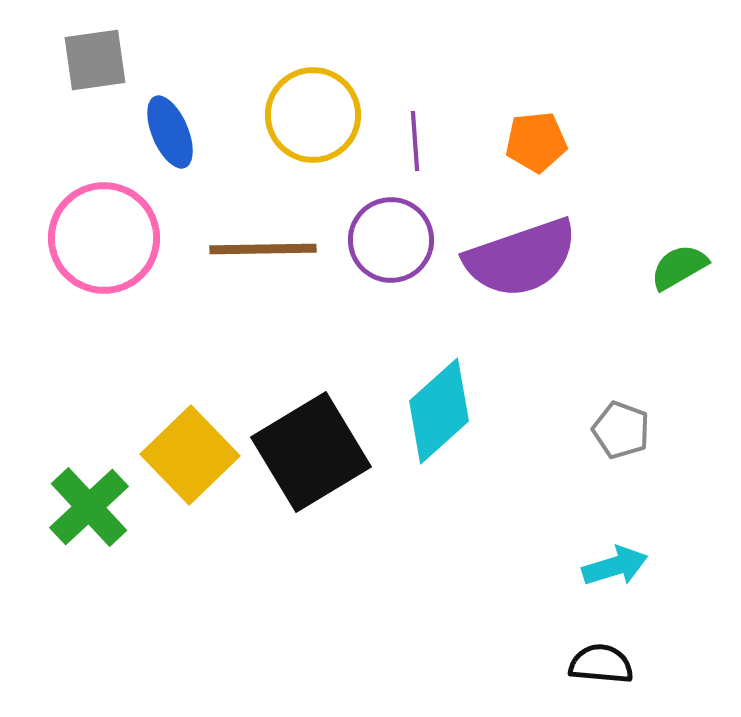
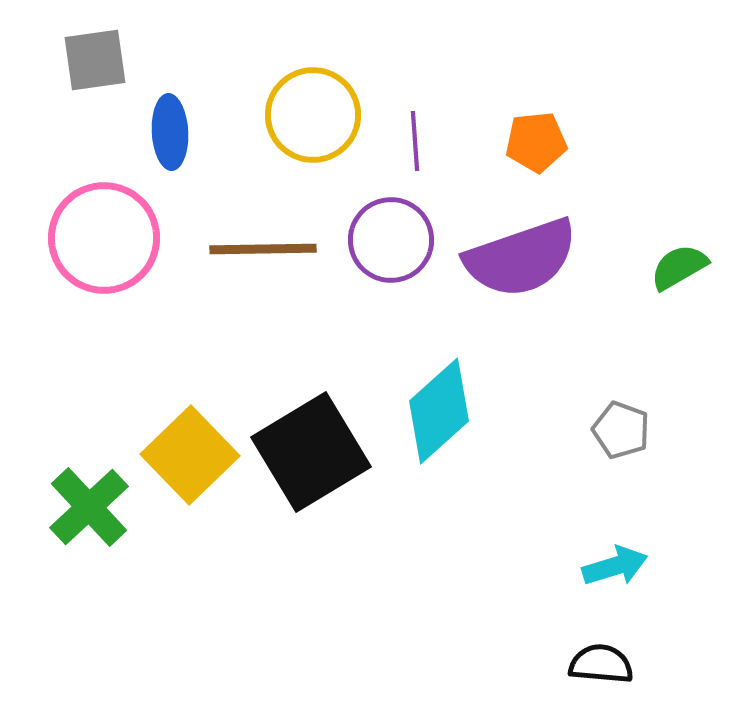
blue ellipse: rotated 20 degrees clockwise
